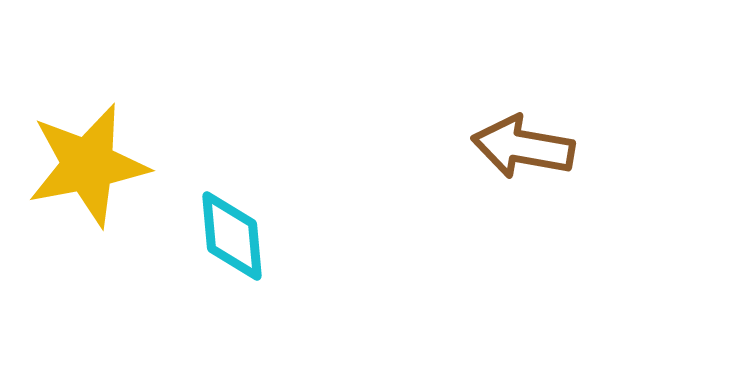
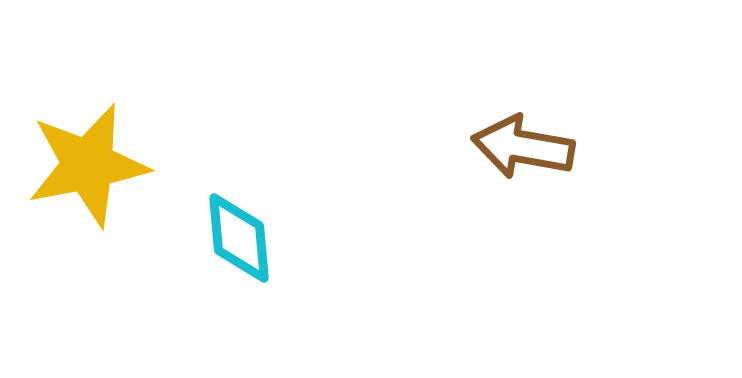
cyan diamond: moved 7 px right, 2 px down
